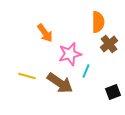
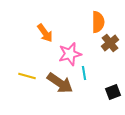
brown cross: moved 1 px right, 1 px up
cyan line: moved 2 px left, 2 px down; rotated 32 degrees counterclockwise
